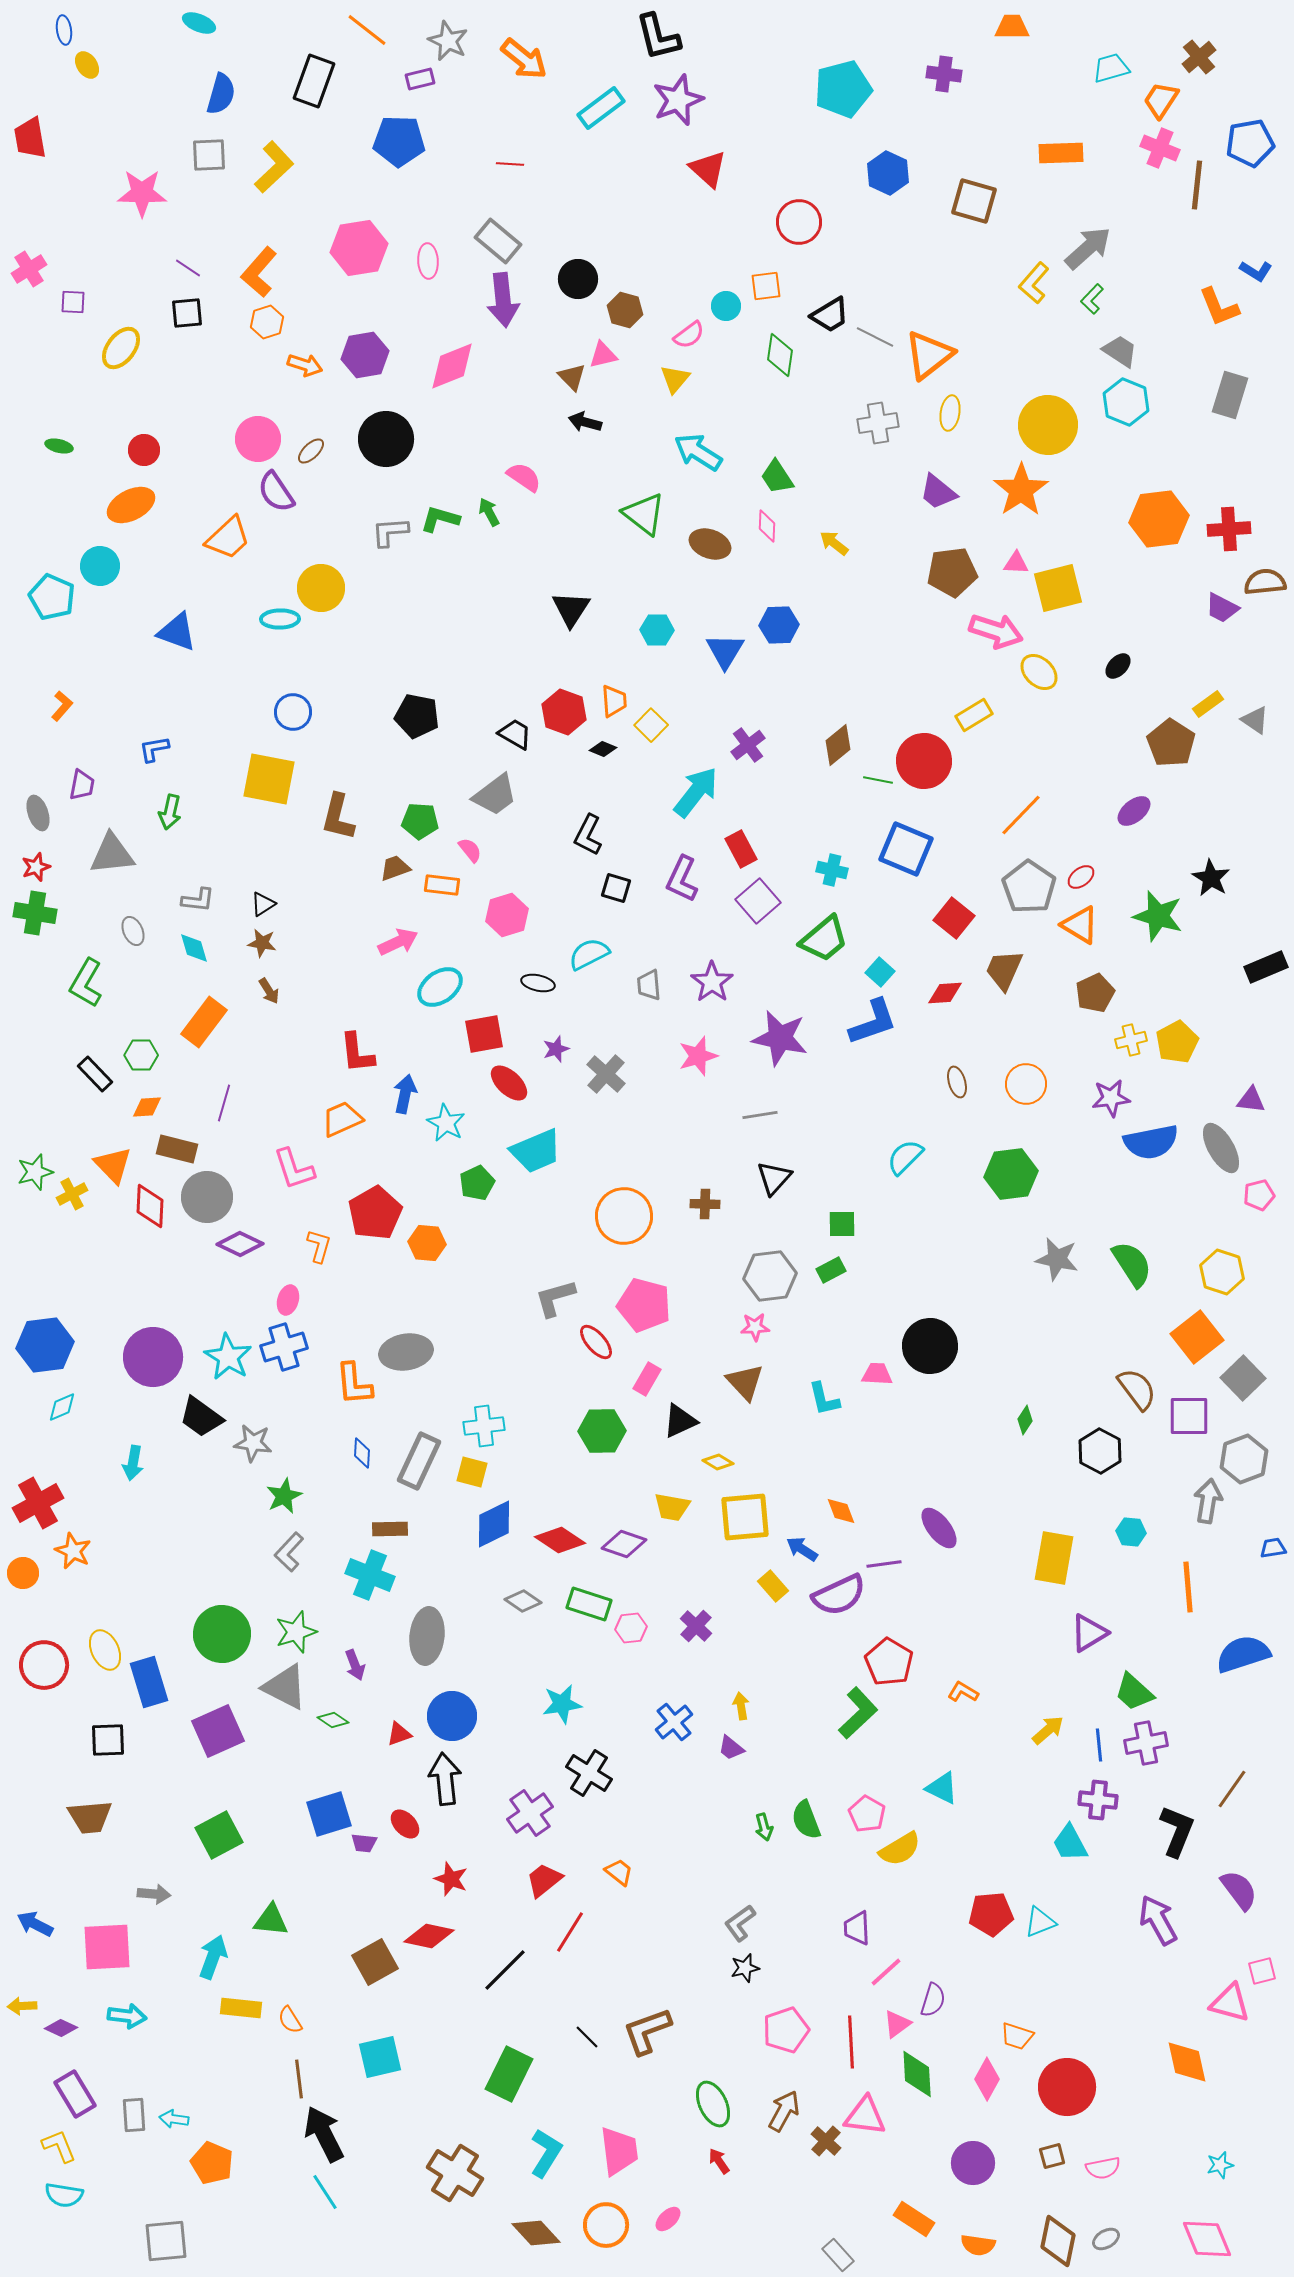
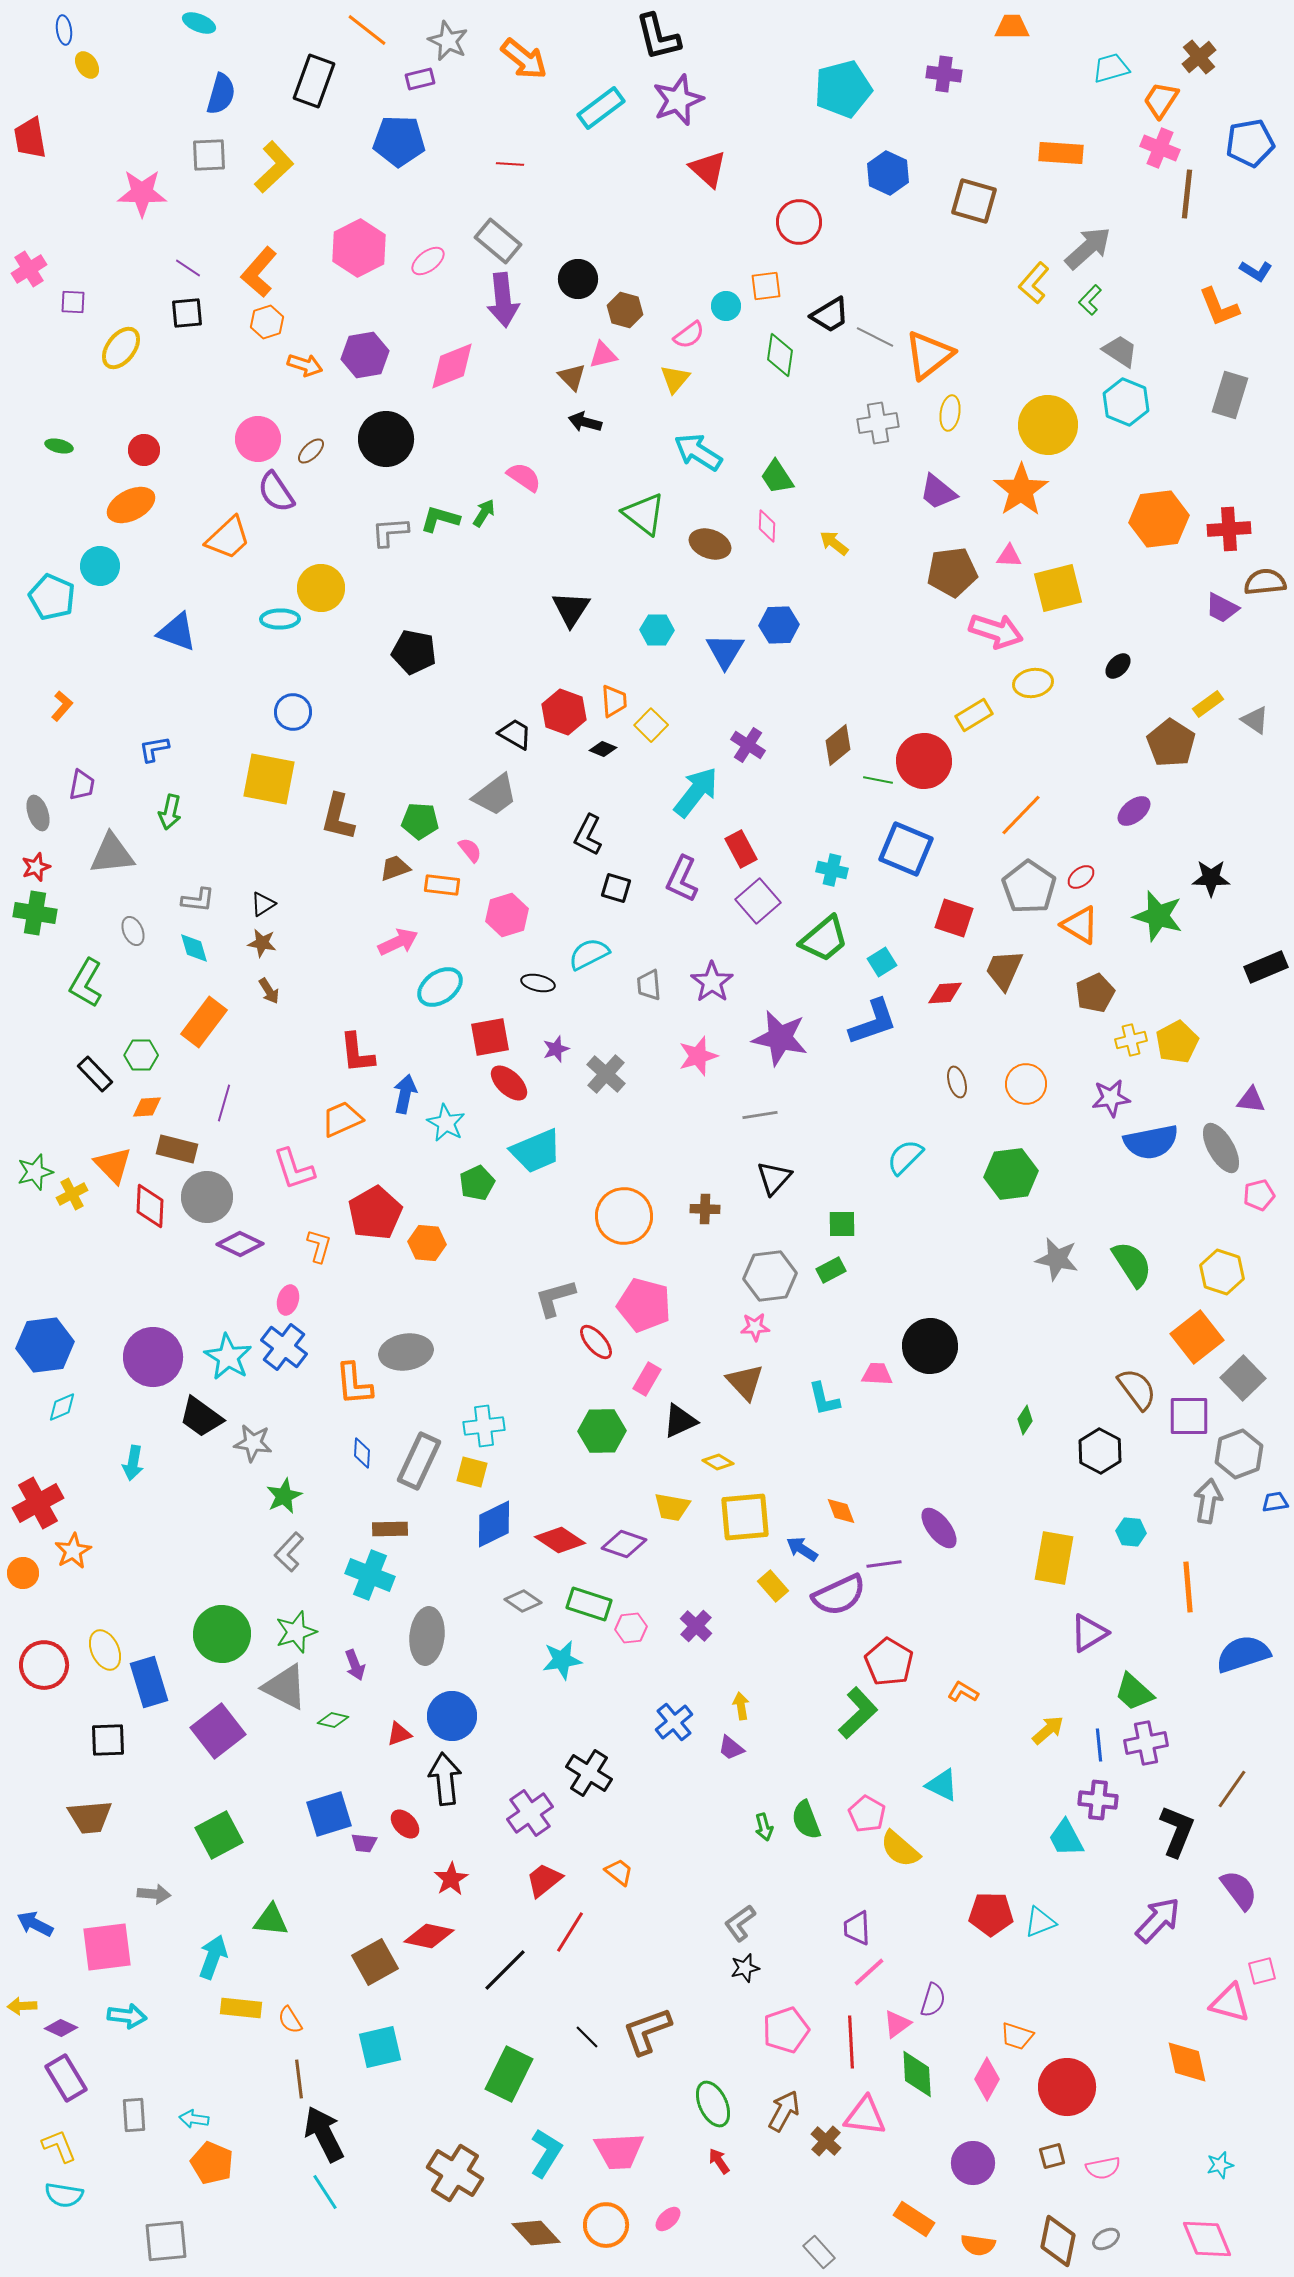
orange rectangle at (1061, 153): rotated 6 degrees clockwise
brown line at (1197, 185): moved 10 px left, 9 px down
pink hexagon at (359, 248): rotated 18 degrees counterclockwise
pink ellipse at (428, 261): rotated 56 degrees clockwise
green L-shape at (1092, 299): moved 2 px left, 1 px down
green arrow at (489, 512): moved 5 px left, 1 px down; rotated 60 degrees clockwise
pink triangle at (1016, 563): moved 7 px left, 7 px up
yellow ellipse at (1039, 672): moved 6 px left, 11 px down; rotated 54 degrees counterclockwise
black pentagon at (417, 716): moved 3 px left, 64 px up
purple cross at (748, 745): rotated 20 degrees counterclockwise
black star at (1211, 878): rotated 30 degrees counterclockwise
red square at (954, 918): rotated 21 degrees counterclockwise
cyan square at (880, 972): moved 2 px right, 10 px up; rotated 16 degrees clockwise
red square at (484, 1034): moved 6 px right, 3 px down
brown cross at (705, 1204): moved 5 px down
blue cross at (284, 1347): rotated 36 degrees counterclockwise
gray hexagon at (1244, 1459): moved 5 px left, 5 px up
blue trapezoid at (1273, 1548): moved 2 px right, 46 px up
orange star at (73, 1551): rotated 18 degrees clockwise
cyan star at (562, 1704): moved 44 px up
green diamond at (333, 1720): rotated 20 degrees counterclockwise
purple square at (218, 1731): rotated 14 degrees counterclockwise
cyan triangle at (942, 1788): moved 3 px up
cyan trapezoid at (1070, 1843): moved 4 px left, 5 px up
yellow semicircle at (900, 1849): rotated 72 degrees clockwise
red star at (451, 1879): rotated 20 degrees clockwise
red pentagon at (991, 1914): rotated 6 degrees clockwise
purple arrow at (1158, 1920): rotated 72 degrees clockwise
pink square at (107, 1947): rotated 4 degrees counterclockwise
pink line at (886, 1972): moved 17 px left
cyan square at (380, 2057): moved 10 px up
purple rectangle at (75, 2094): moved 9 px left, 16 px up
cyan arrow at (174, 2119): moved 20 px right
pink trapezoid at (619, 2151): rotated 94 degrees clockwise
gray rectangle at (838, 2255): moved 19 px left, 3 px up
